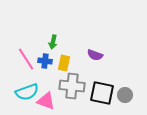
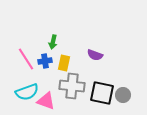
blue cross: rotated 16 degrees counterclockwise
gray circle: moved 2 px left
